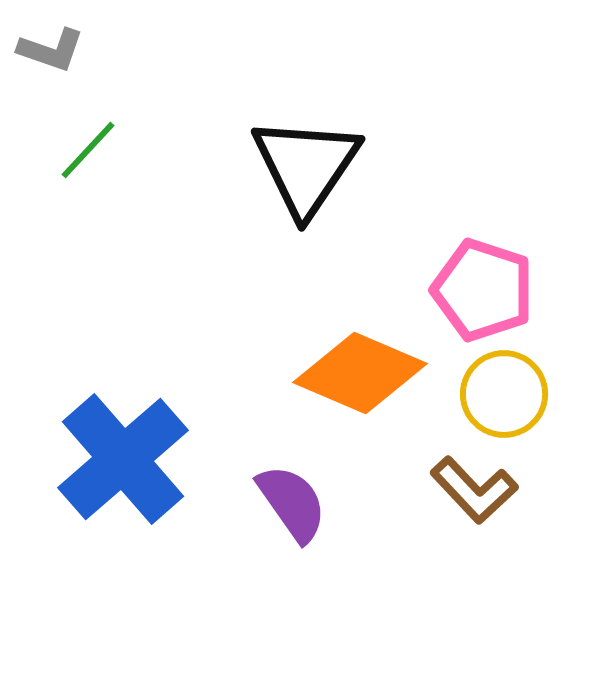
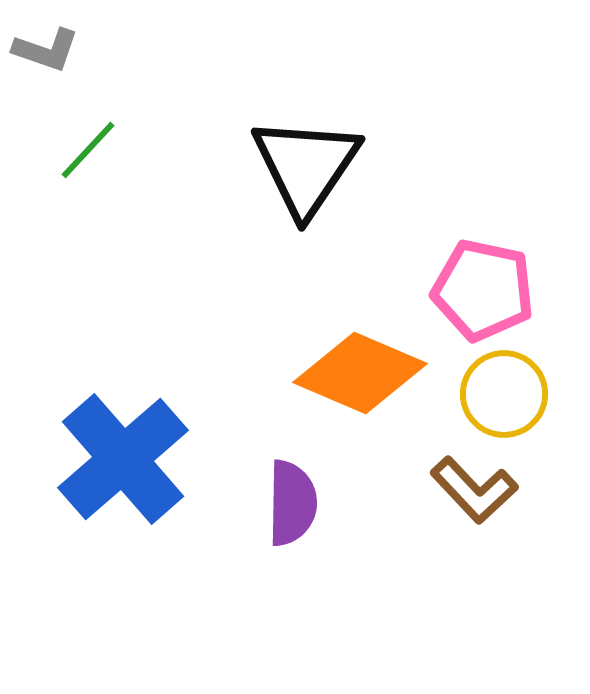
gray L-shape: moved 5 px left
pink pentagon: rotated 6 degrees counterclockwise
purple semicircle: rotated 36 degrees clockwise
